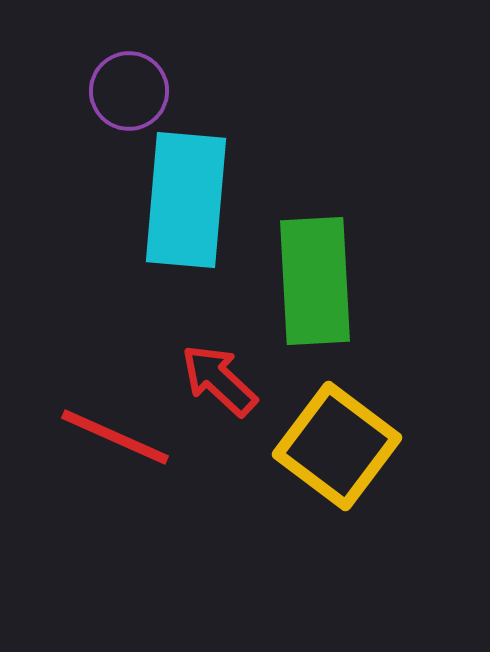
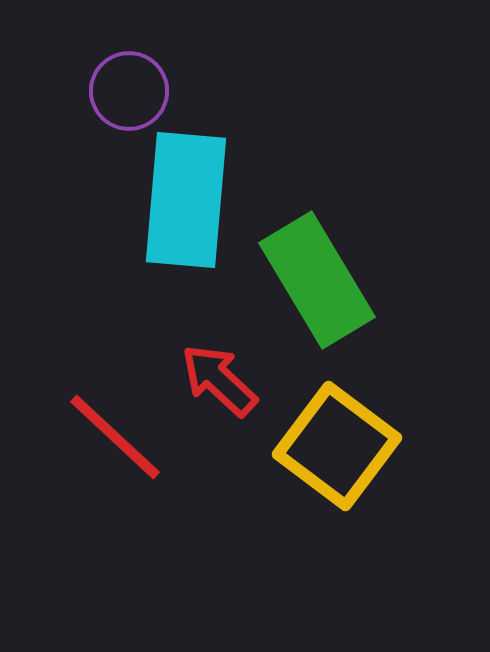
green rectangle: moved 2 px right, 1 px up; rotated 28 degrees counterclockwise
red line: rotated 19 degrees clockwise
